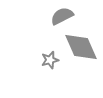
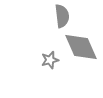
gray semicircle: rotated 110 degrees clockwise
